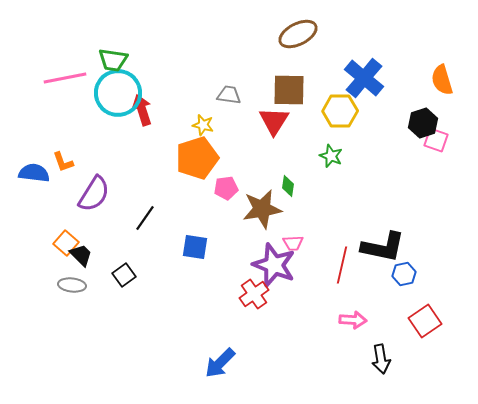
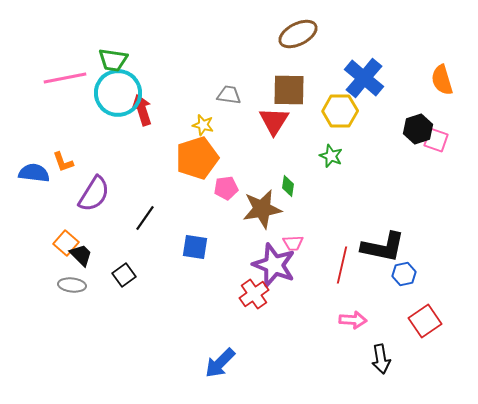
black hexagon: moved 5 px left, 6 px down
